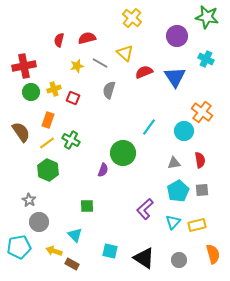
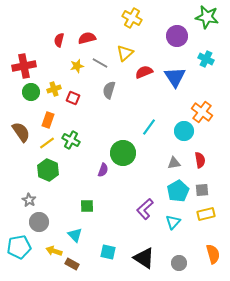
yellow cross at (132, 18): rotated 12 degrees counterclockwise
yellow triangle at (125, 53): rotated 36 degrees clockwise
yellow rectangle at (197, 225): moved 9 px right, 11 px up
cyan square at (110, 251): moved 2 px left, 1 px down
gray circle at (179, 260): moved 3 px down
